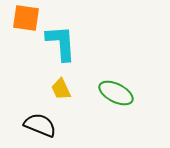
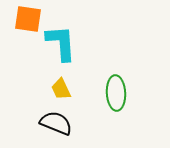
orange square: moved 2 px right, 1 px down
green ellipse: rotated 60 degrees clockwise
black semicircle: moved 16 px right, 2 px up
